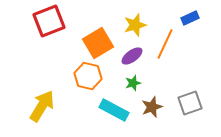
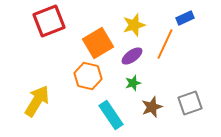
blue rectangle: moved 5 px left
yellow star: moved 1 px left
yellow arrow: moved 5 px left, 5 px up
cyan rectangle: moved 3 px left, 5 px down; rotated 28 degrees clockwise
